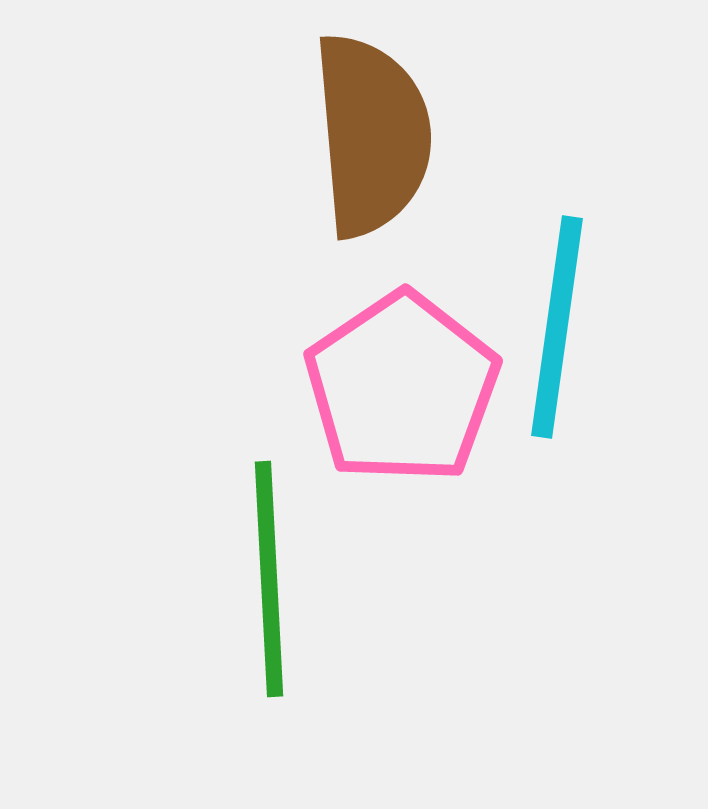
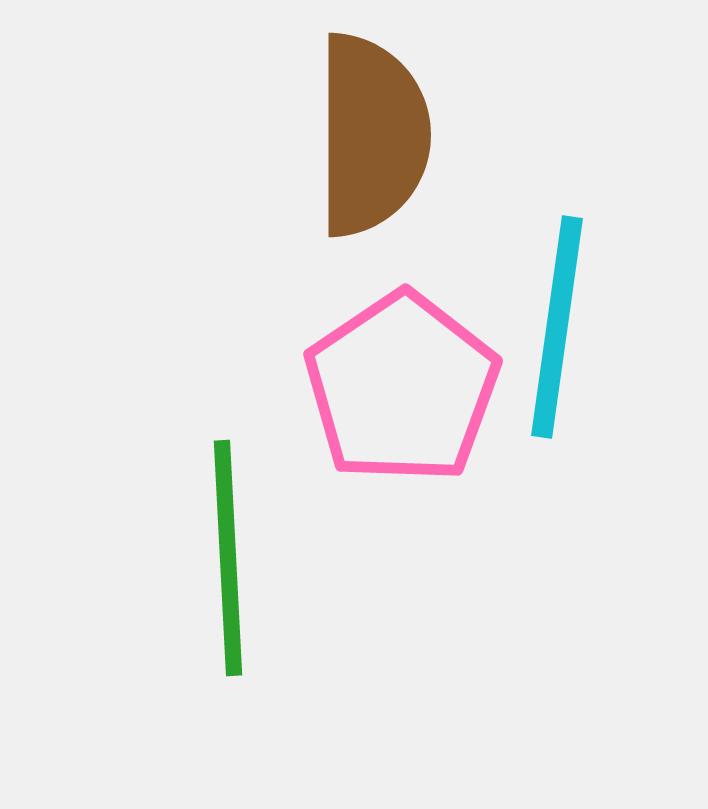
brown semicircle: rotated 5 degrees clockwise
green line: moved 41 px left, 21 px up
